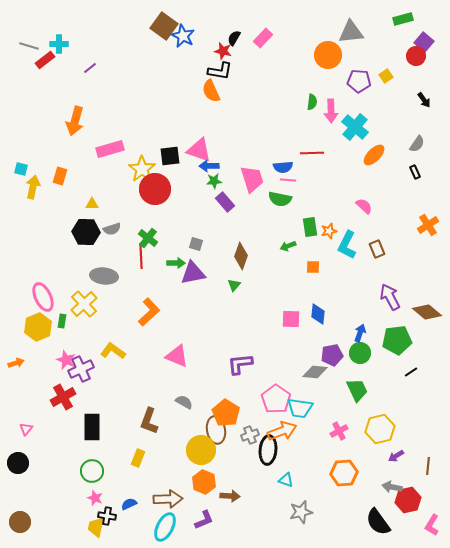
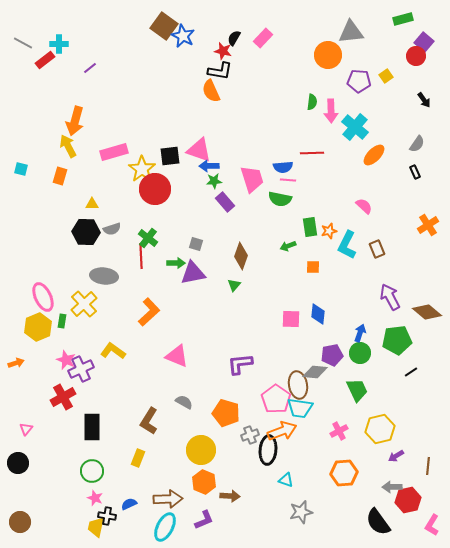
gray line at (29, 46): moved 6 px left, 3 px up; rotated 12 degrees clockwise
pink rectangle at (110, 149): moved 4 px right, 3 px down
yellow arrow at (33, 187): moved 35 px right, 41 px up; rotated 40 degrees counterclockwise
orange pentagon at (226, 413): rotated 16 degrees counterclockwise
brown L-shape at (149, 421): rotated 12 degrees clockwise
brown ellipse at (216, 430): moved 82 px right, 45 px up
gray arrow at (392, 487): rotated 12 degrees counterclockwise
